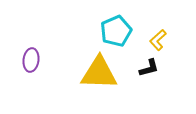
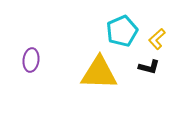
cyan pentagon: moved 6 px right
yellow L-shape: moved 1 px left, 1 px up
black L-shape: moved 1 px up; rotated 30 degrees clockwise
